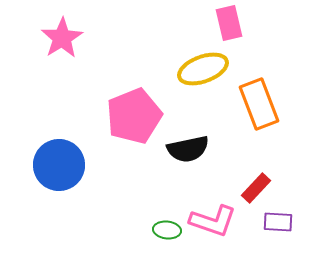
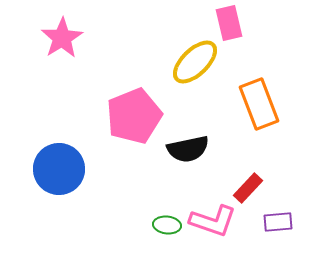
yellow ellipse: moved 8 px left, 7 px up; rotated 24 degrees counterclockwise
blue circle: moved 4 px down
red rectangle: moved 8 px left
purple rectangle: rotated 8 degrees counterclockwise
green ellipse: moved 5 px up
